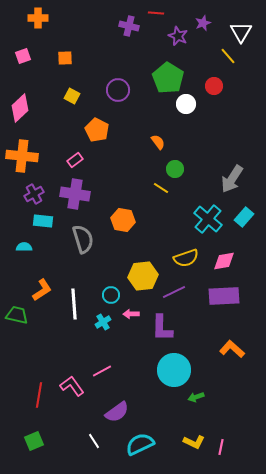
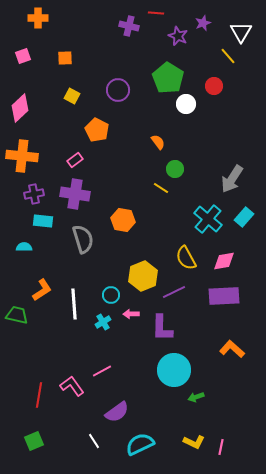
purple cross at (34, 194): rotated 18 degrees clockwise
yellow semicircle at (186, 258): rotated 80 degrees clockwise
yellow hexagon at (143, 276): rotated 16 degrees counterclockwise
